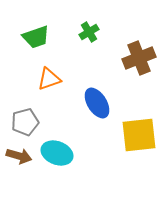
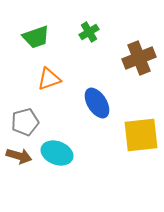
yellow square: moved 2 px right
